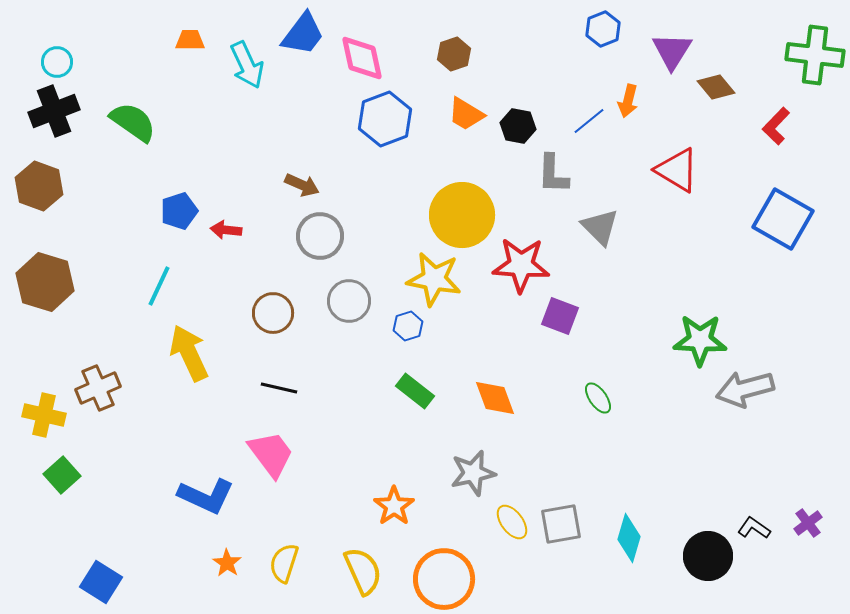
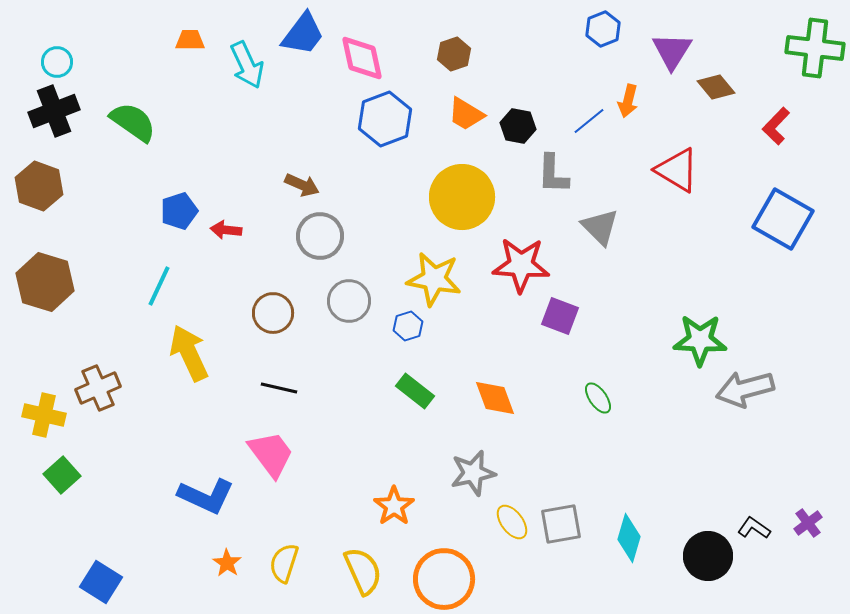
green cross at (815, 55): moved 7 px up
yellow circle at (462, 215): moved 18 px up
